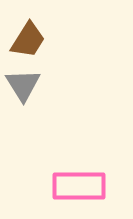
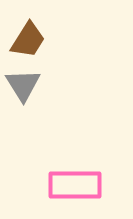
pink rectangle: moved 4 px left, 1 px up
